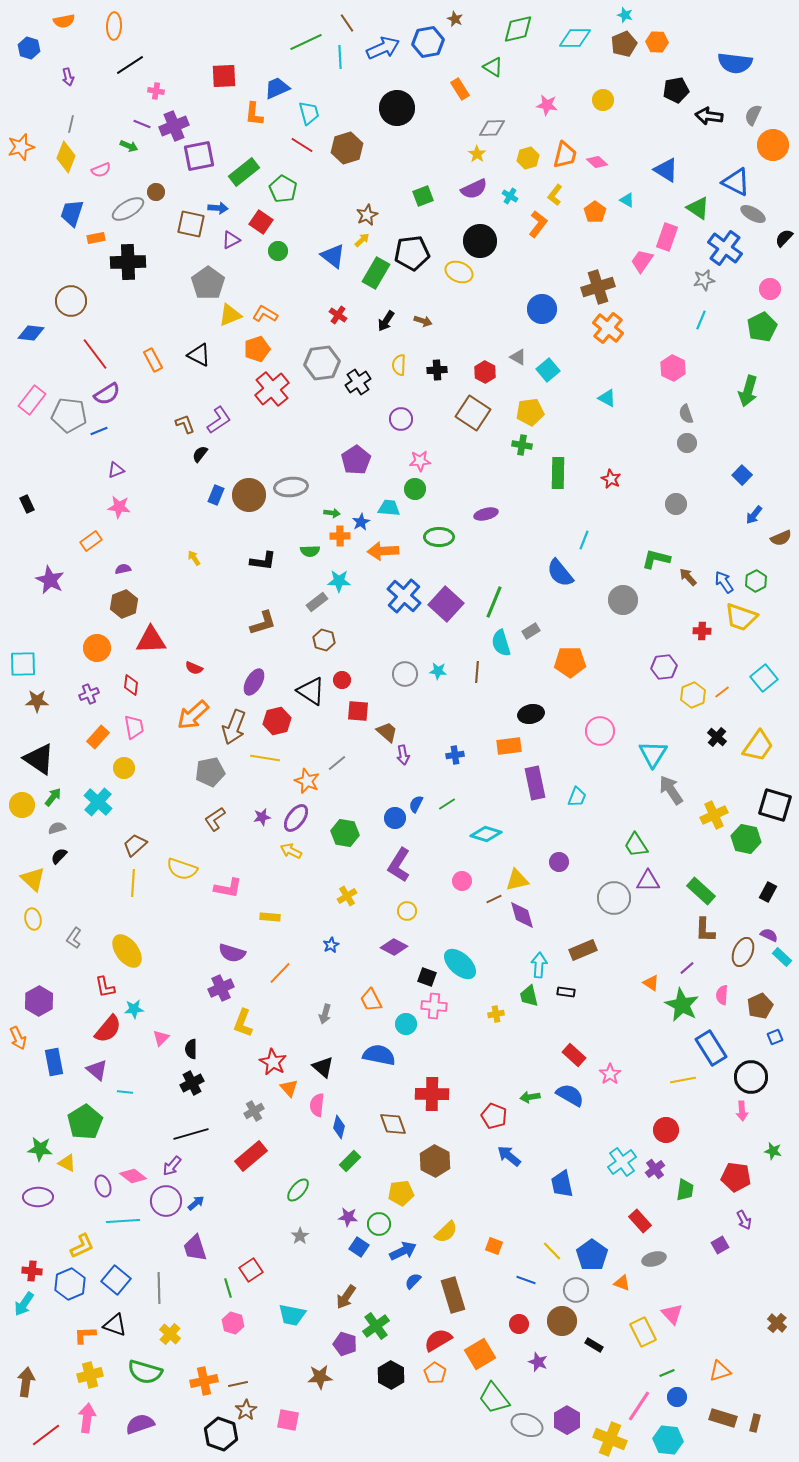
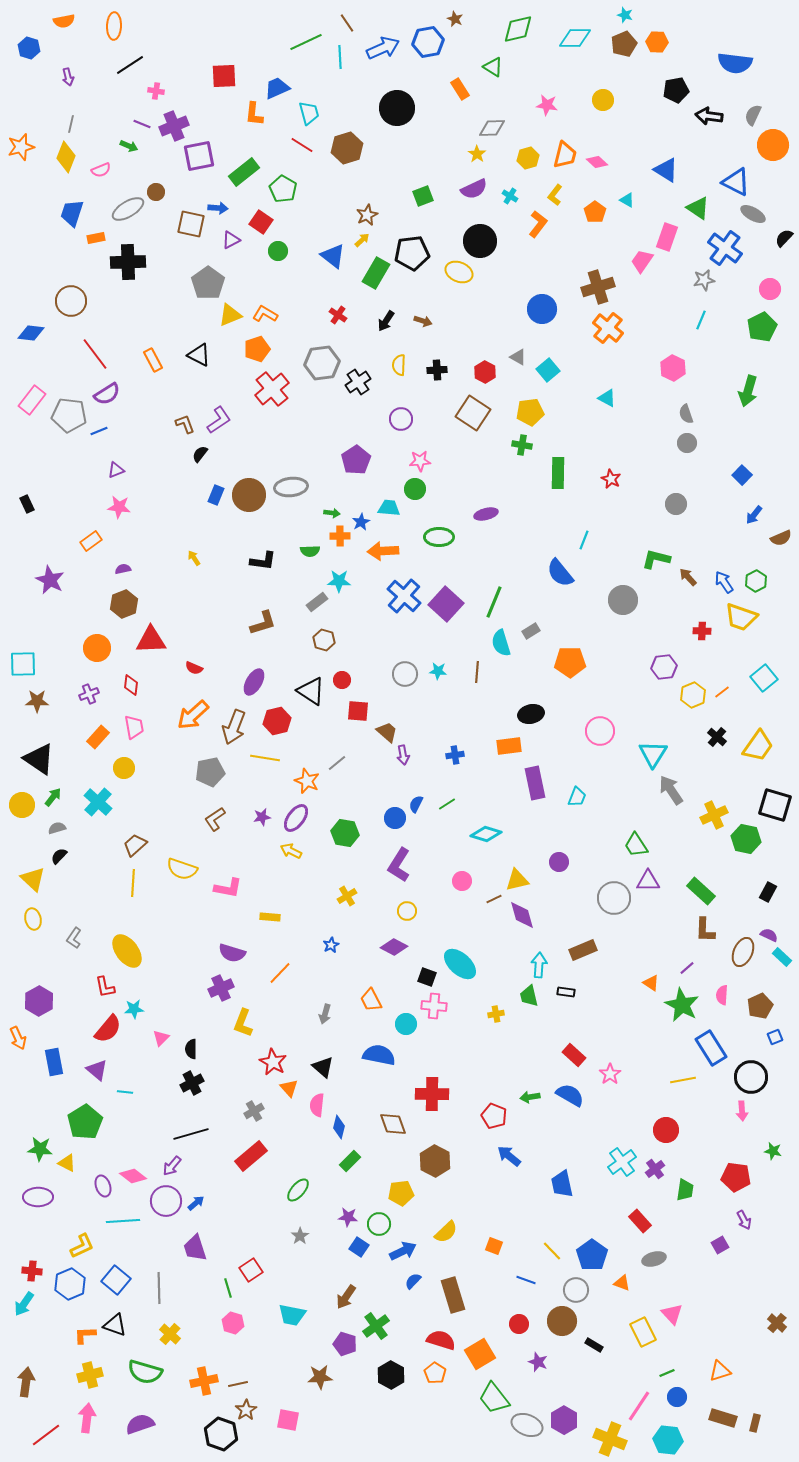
red semicircle at (438, 1340): moved 3 px right; rotated 48 degrees clockwise
purple hexagon at (567, 1420): moved 3 px left
